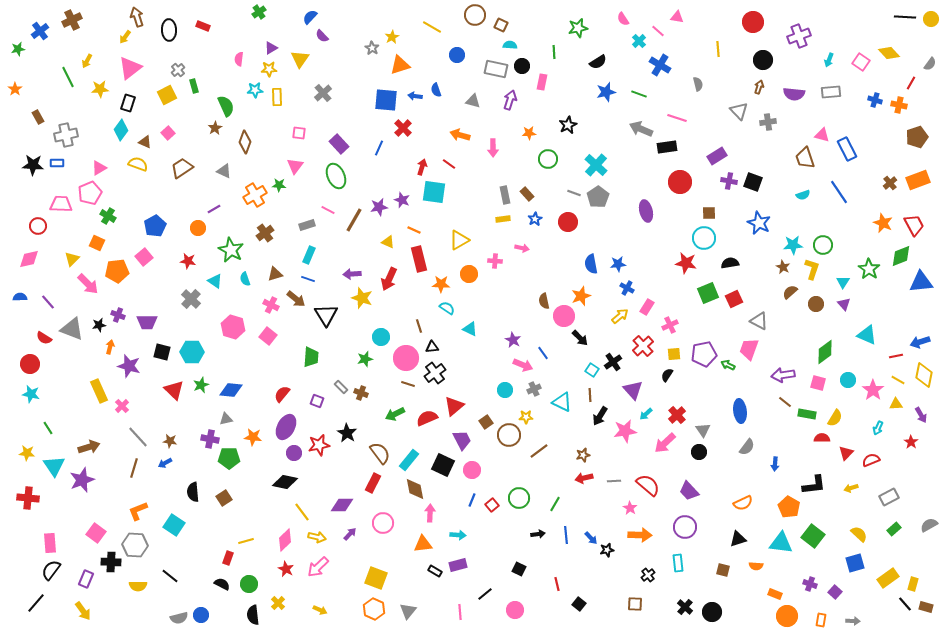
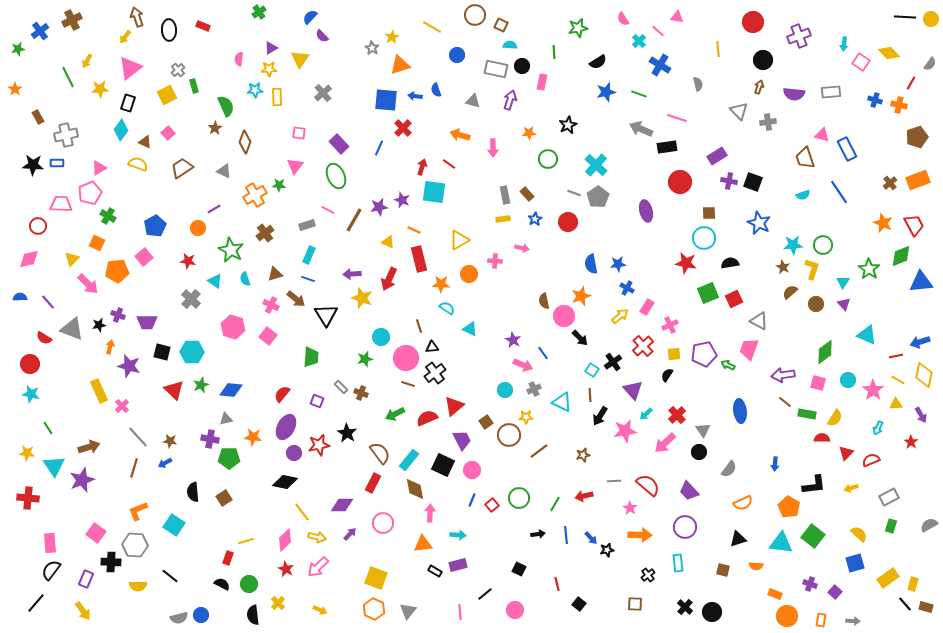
cyan arrow at (829, 60): moved 15 px right, 16 px up; rotated 16 degrees counterclockwise
gray semicircle at (747, 447): moved 18 px left, 22 px down
red arrow at (584, 478): moved 18 px down
green rectangle at (894, 529): moved 3 px left, 3 px up; rotated 32 degrees counterclockwise
